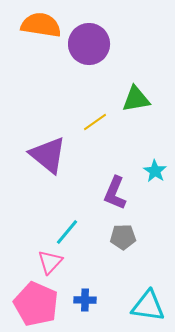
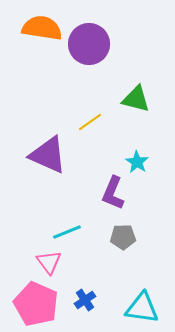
orange semicircle: moved 1 px right, 3 px down
green triangle: rotated 24 degrees clockwise
yellow line: moved 5 px left
purple triangle: rotated 15 degrees counterclockwise
cyan star: moved 18 px left, 9 px up
purple L-shape: moved 2 px left
cyan line: rotated 28 degrees clockwise
pink triangle: moved 1 px left; rotated 20 degrees counterclockwise
blue cross: rotated 35 degrees counterclockwise
cyan triangle: moved 6 px left, 2 px down
